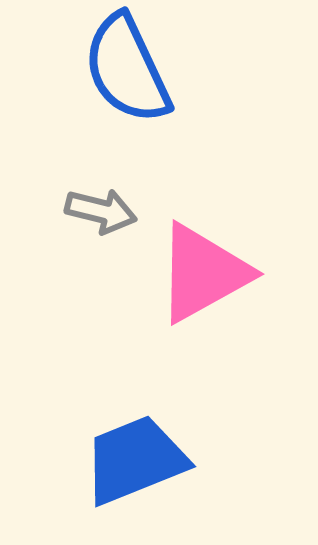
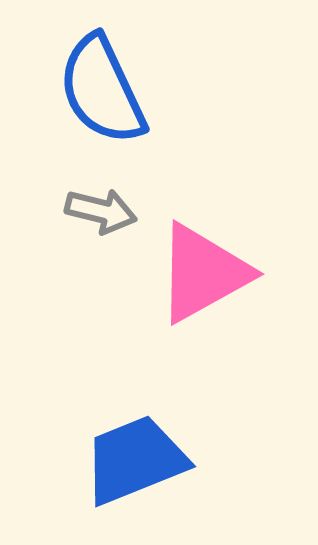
blue semicircle: moved 25 px left, 21 px down
